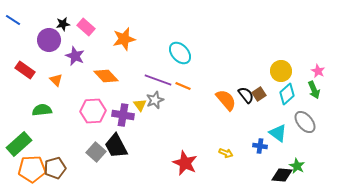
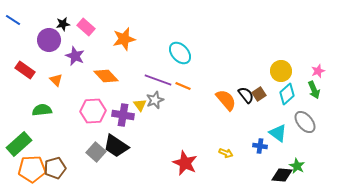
pink star: rotated 24 degrees clockwise
black trapezoid: rotated 28 degrees counterclockwise
